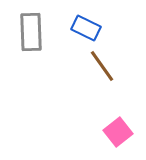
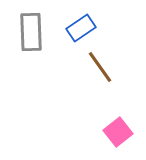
blue rectangle: moved 5 px left; rotated 60 degrees counterclockwise
brown line: moved 2 px left, 1 px down
